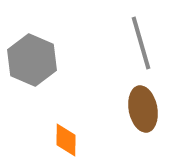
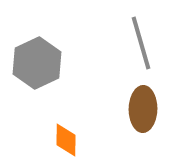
gray hexagon: moved 5 px right, 3 px down; rotated 12 degrees clockwise
brown ellipse: rotated 12 degrees clockwise
